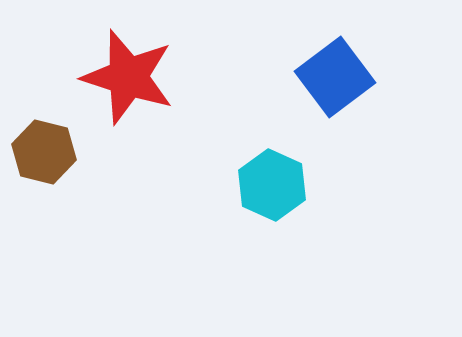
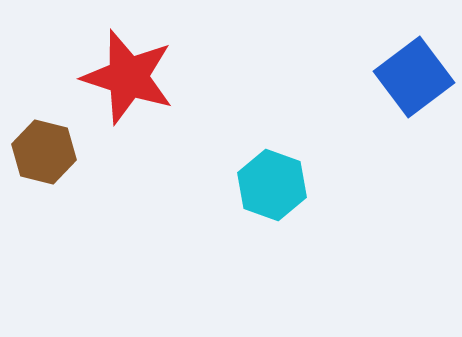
blue square: moved 79 px right
cyan hexagon: rotated 4 degrees counterclockwise
